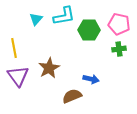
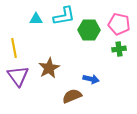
cyan triangle: rotated 48 degrees clockwise
